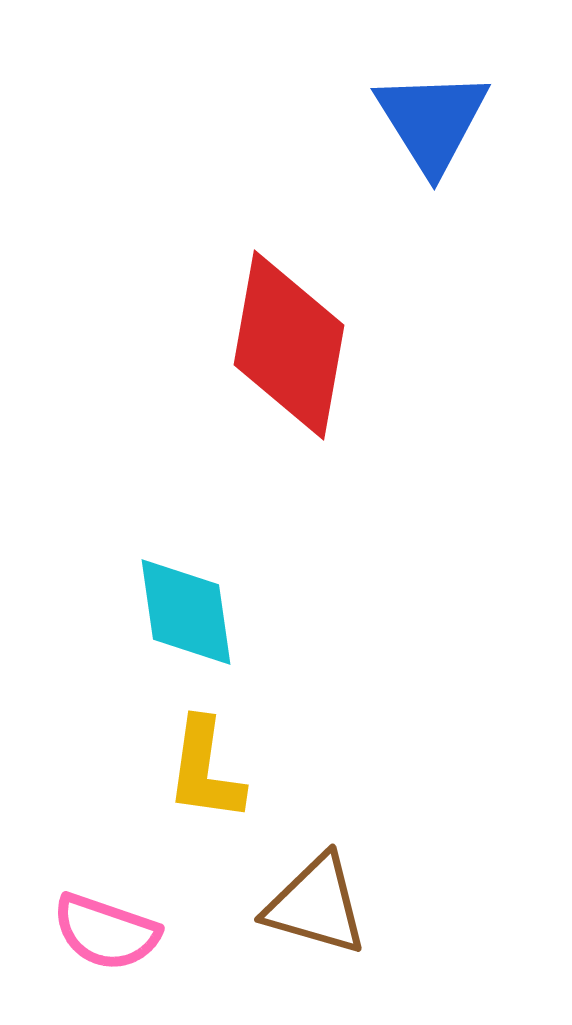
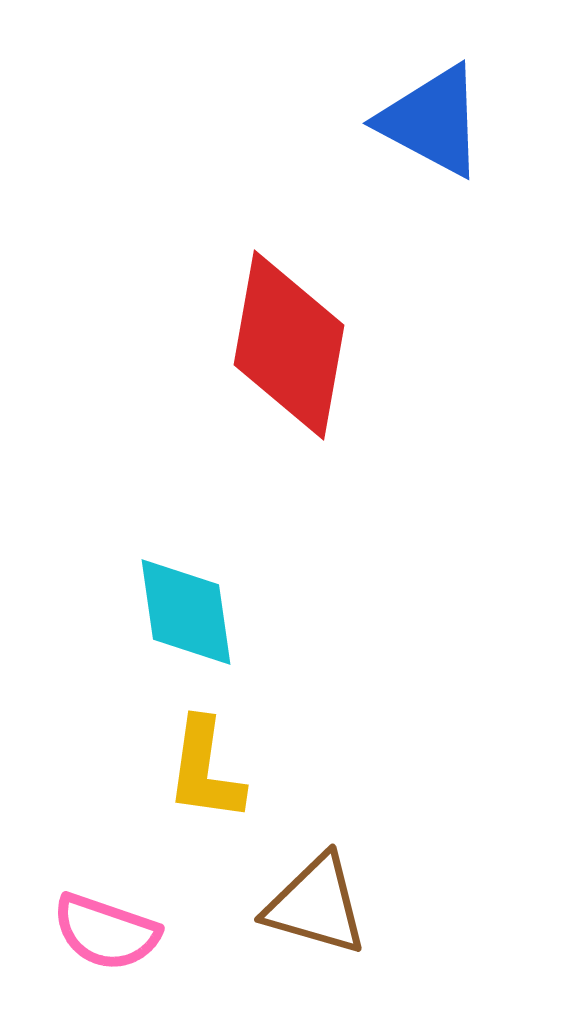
blue triangle: rotated 30 degrees counterclockwise
